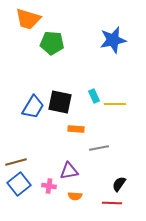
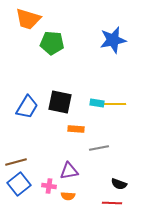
cyan rectangle: moved 3 px right, 7 px down; rotated 56 degrees counterclockwise
blue trapezoid: moved 6 px left
black semicircle: rotated 105 degrees counterclockwise
orange semicircle: moved 7 px left
